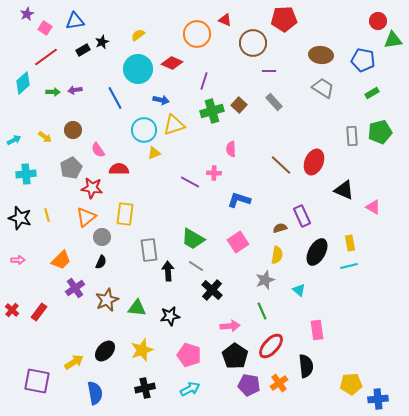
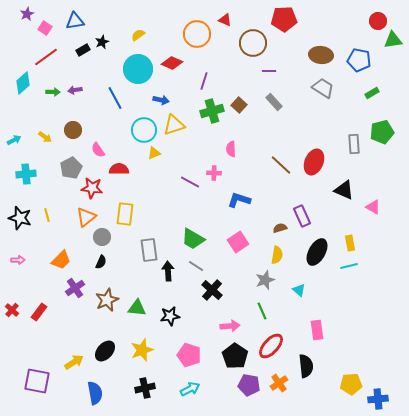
blue pentagon at (363, 60): moved 4 px left
green pentagon at (380, 132): moved 2 px right
gray rectangle at (352, 136): moved 2 px right, 8 px down
